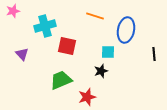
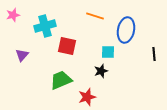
pink star: moved 4 px down
purple triangle: moved 1 px down; rotated 24 degrees clockwise
